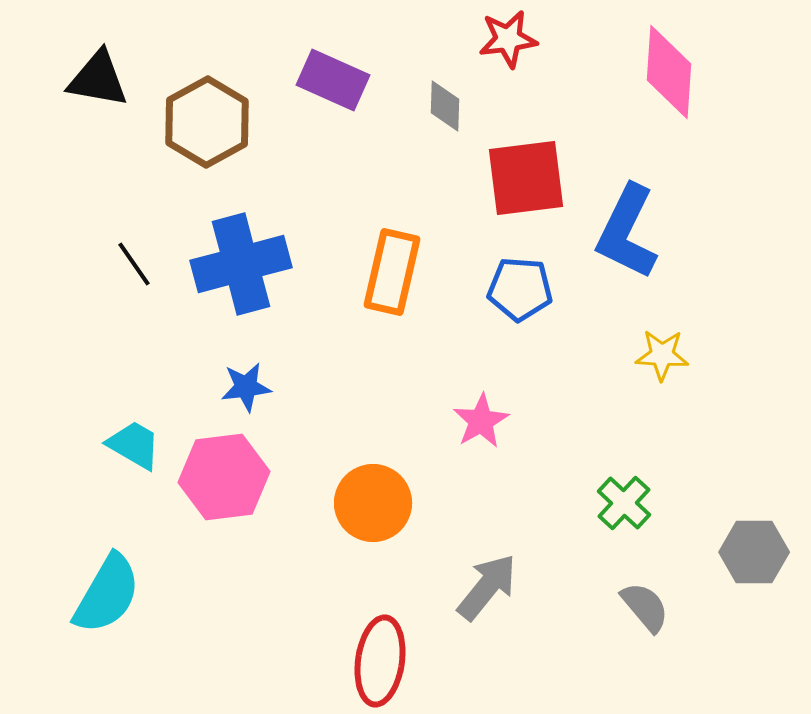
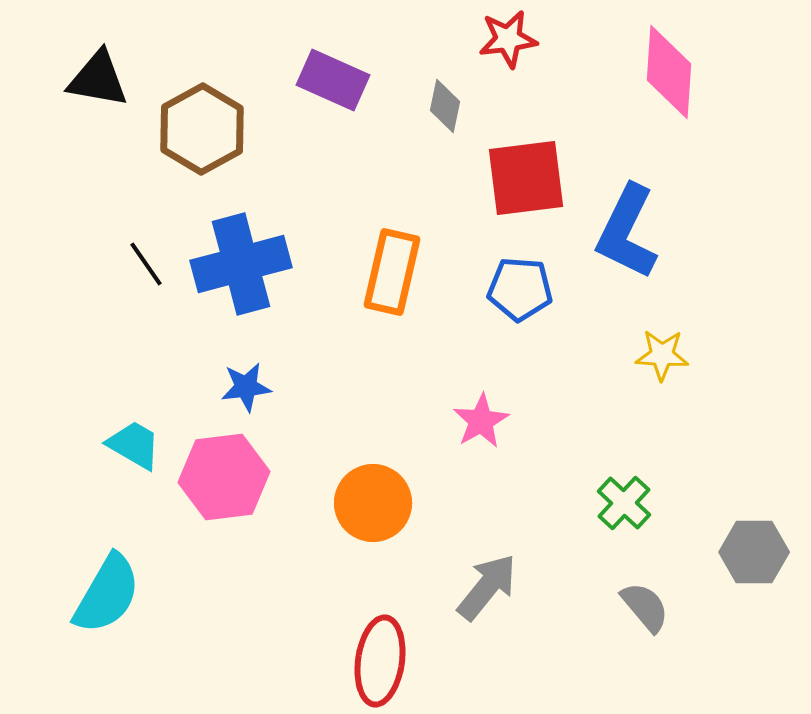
gray diamond: rotated 10 degrees clockwise
brown hexagon: moved 5 px left, 7 px down
black line: moved 12 px right
